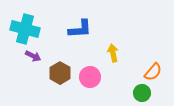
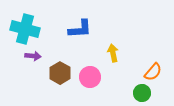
purple arrow: rotated 21 degrees counterclockwise
